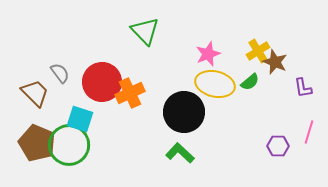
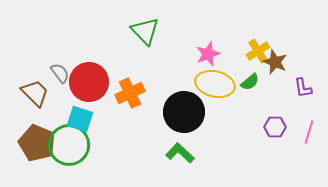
red circle: moved 13 px left
purple hexagon: moved 3 px left, 19 px up
